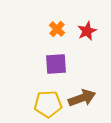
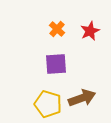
red star: moved 3 px right
yellow pentagon: rotated 20 degrees clockwise
